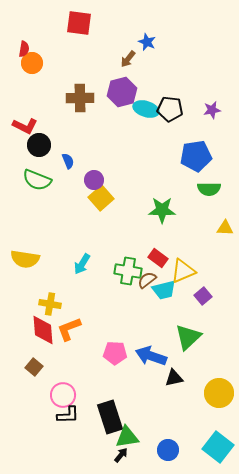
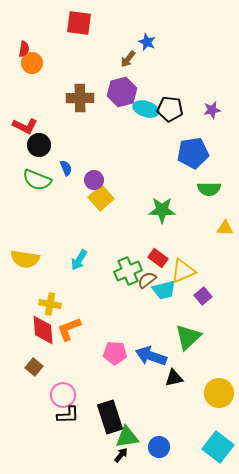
blue pentagon at (196, 156): moved 3 px left, 3 px up
blue semicircle at (68, 161): moved 2 px left, 7 px down
cyan arrow at (82, 264): moved 3 px left, 4 px up
green cross at (128, 271): rotated 32 degrees counterclockwise
blue circle at (168, 450): moved 9 px left, 3 px up
